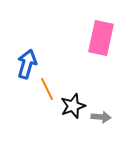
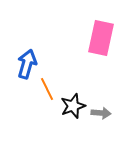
gray arrow: moved 4 px up
